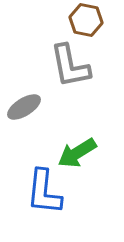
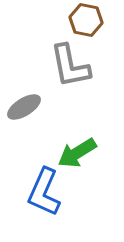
blue L-shape: rotated 18 degrees clockwise
